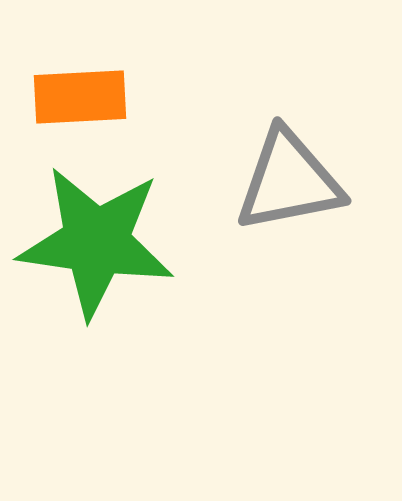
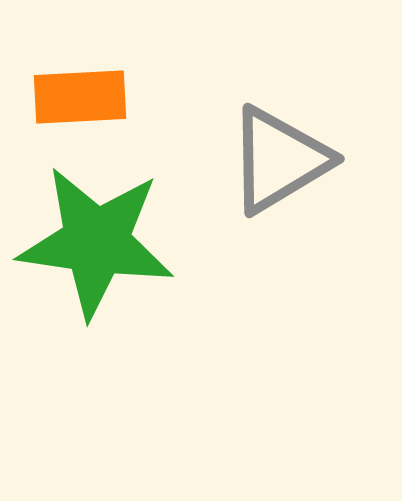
gray triangle: moved 10 px left, 21 px up; rotated 20 degrees counterclockwise
